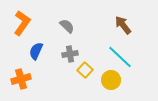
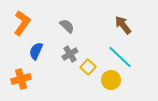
gray cross: rotated 21 degrees counterclockwise
yellow square: moved 3 px right, 3 px up
